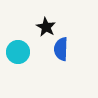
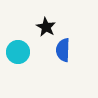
blue semicircle: moved 2 px right, 1 px down
